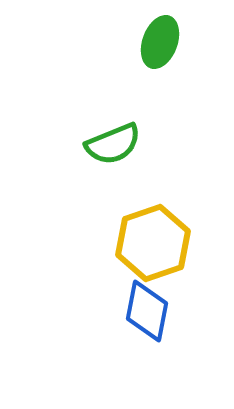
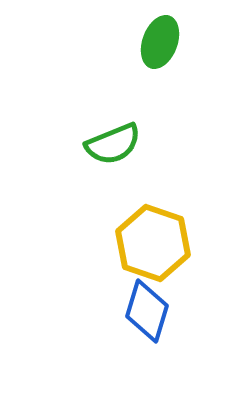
yellow hexagon: rotated 22 degrees counterclockwise
blue diamond: rotated 6 degrees clockwise
